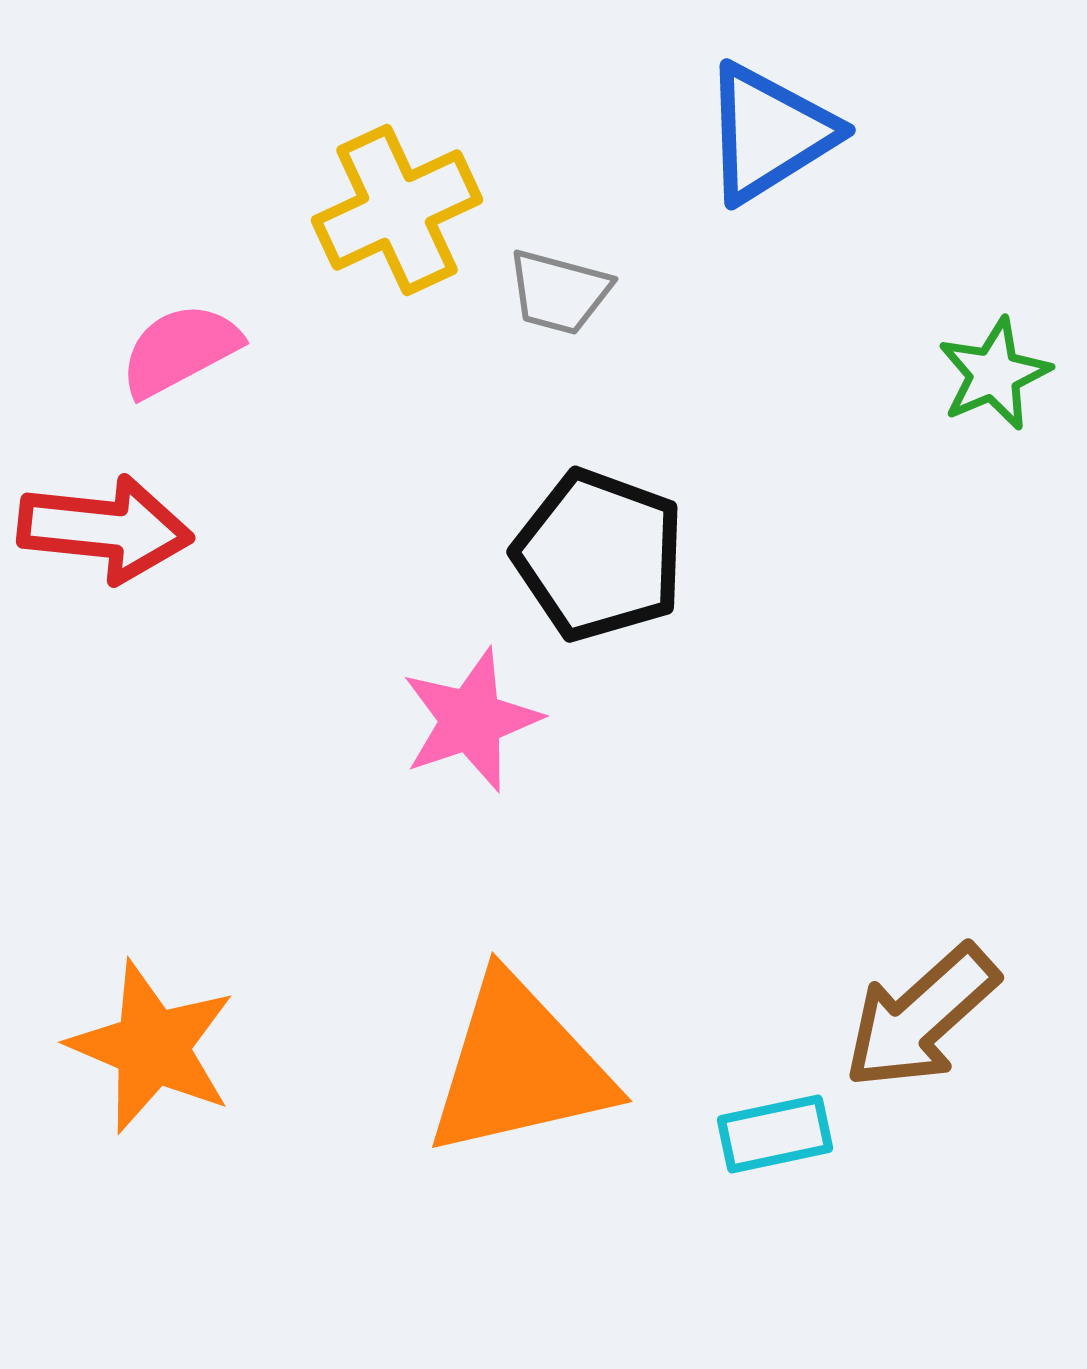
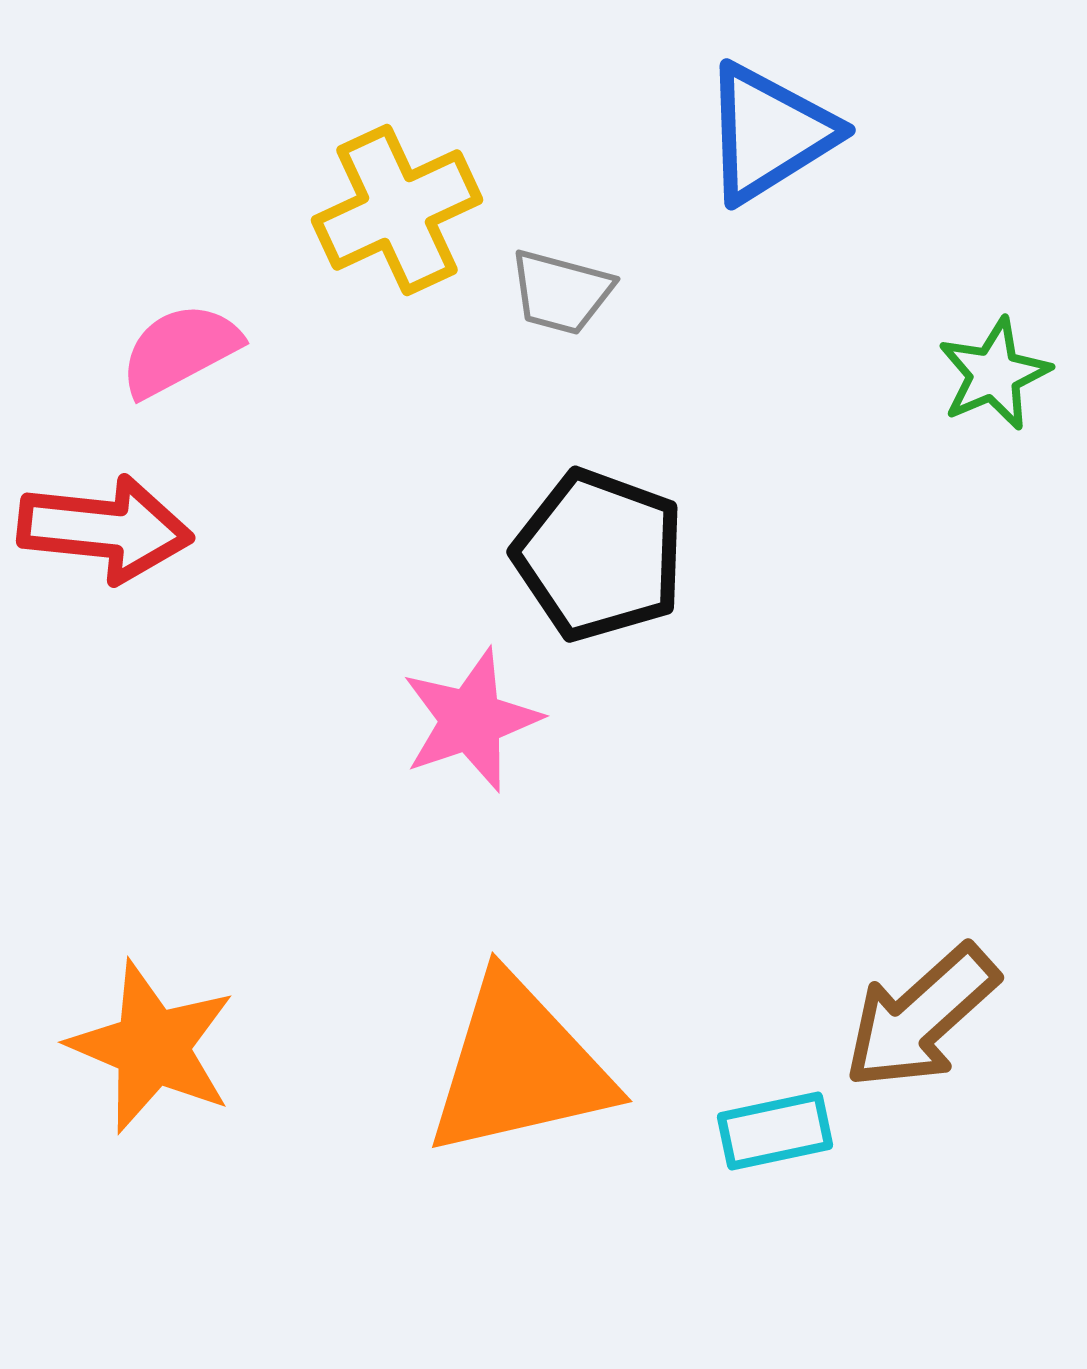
gray trapezoid: moved 2 px right
cyan rectangle: moved 3 px up
